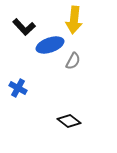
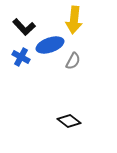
blue cross: moved 3 px right, 31 px up
